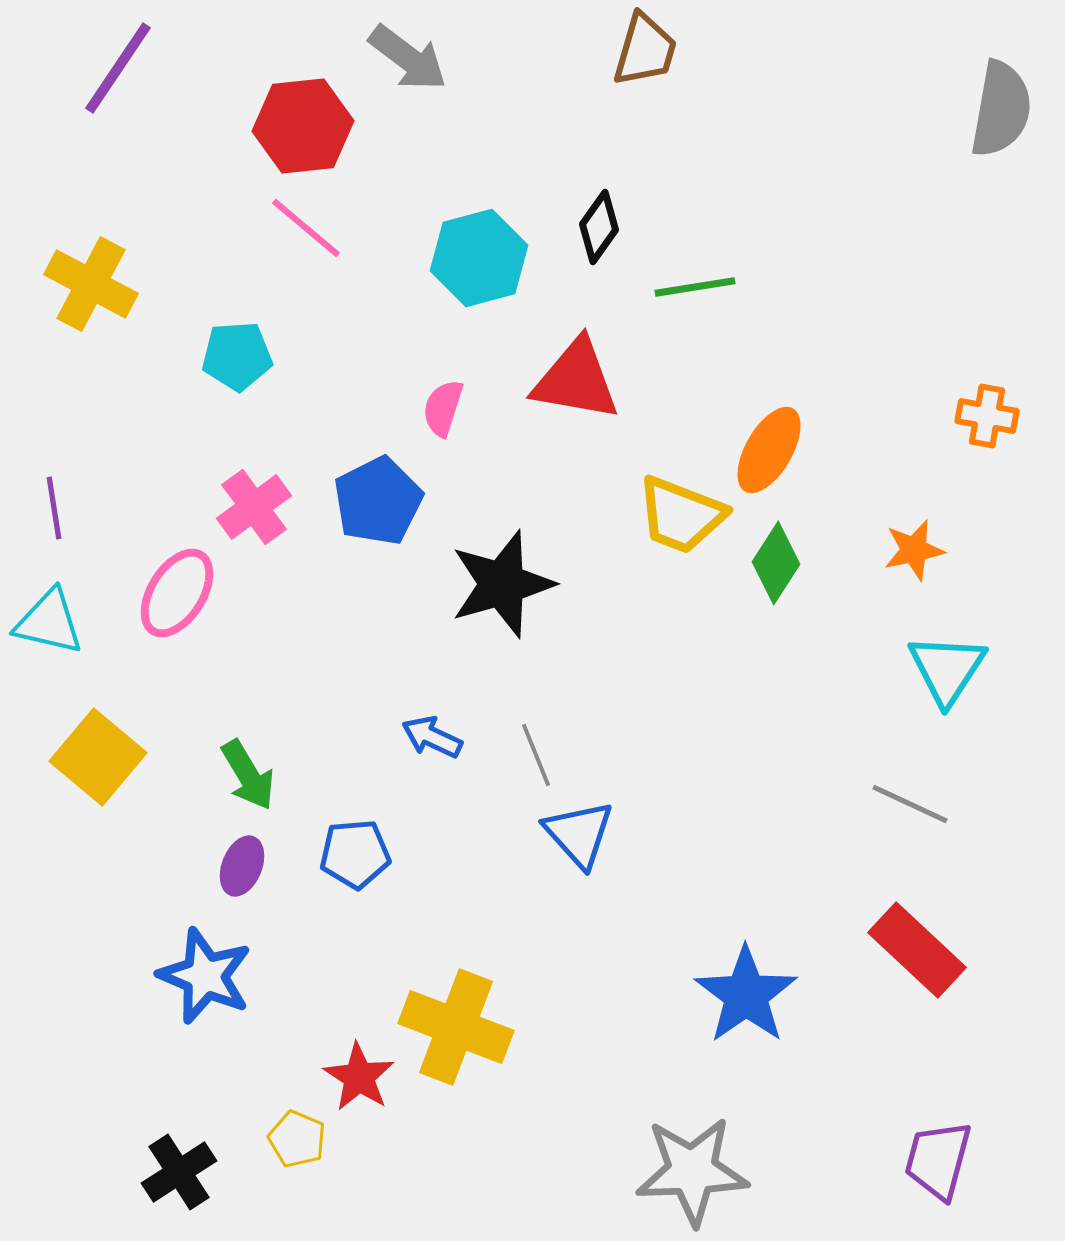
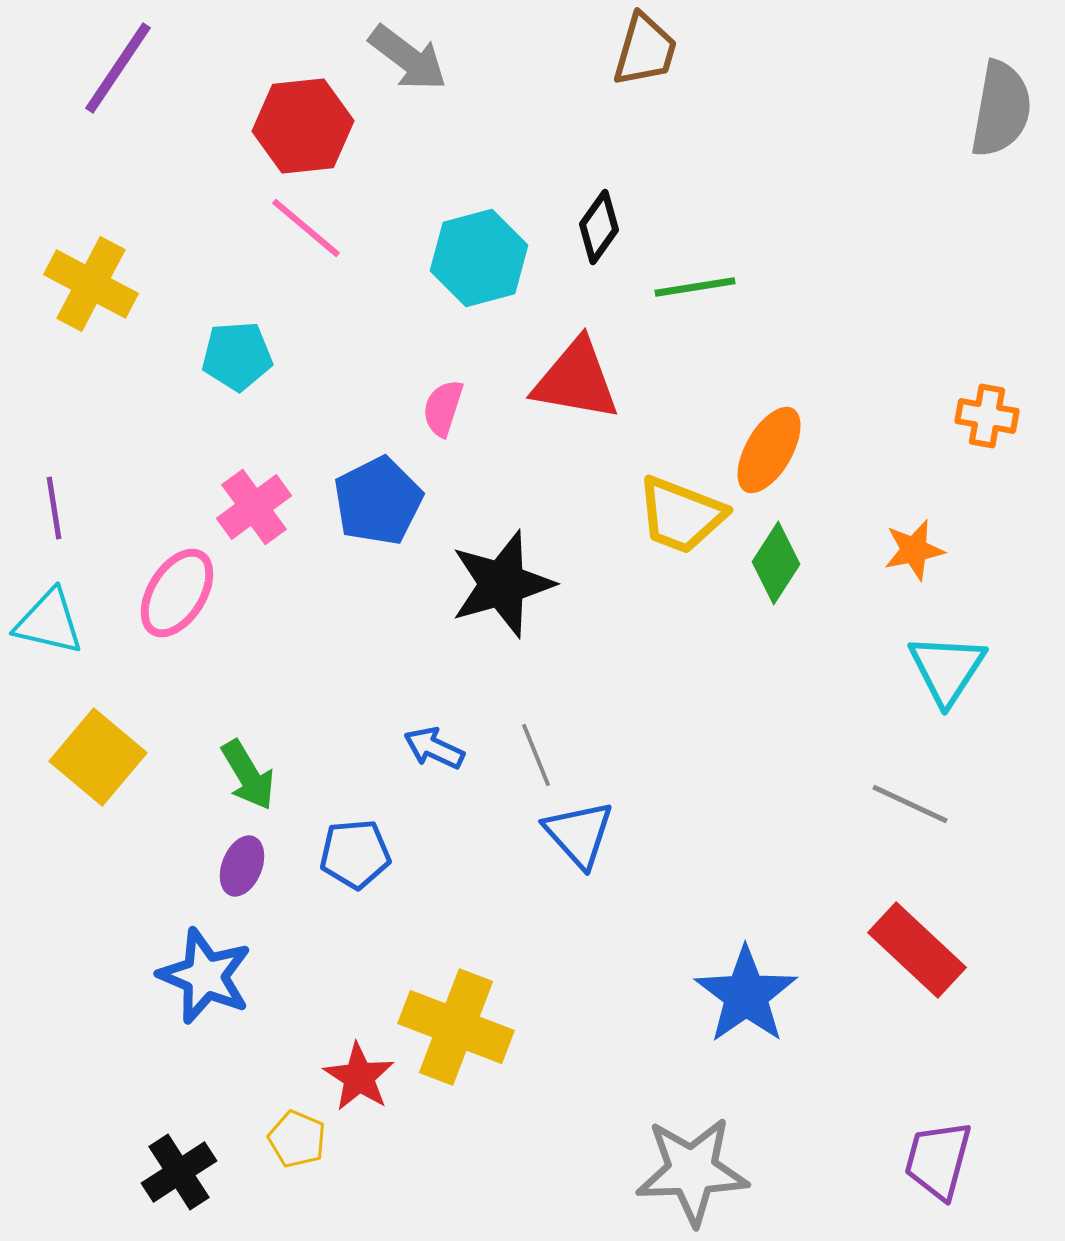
blue arrow at (432, 737): moved 2 px right, 11 px down
